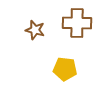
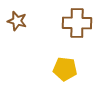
brown star: moved 18 px left, 9 px up
